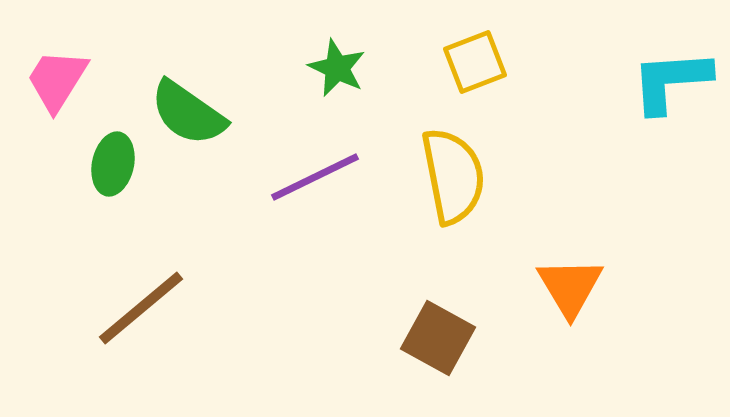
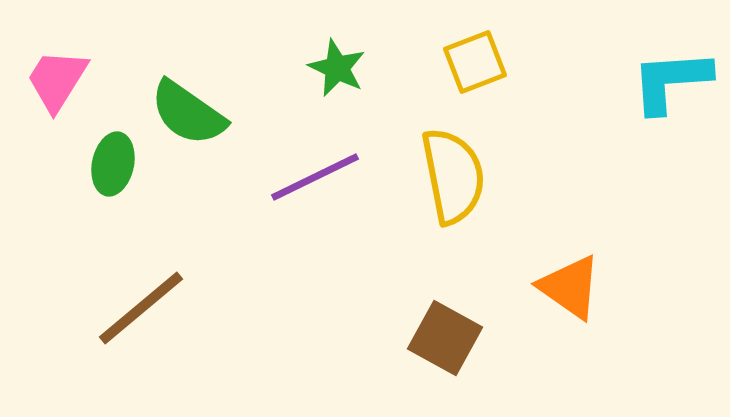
orange triangle: rotated 24 degrees counterclockwise
brown square: moved 7 px right
